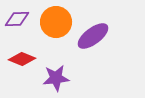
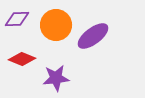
orange circle: moved 3 px down
